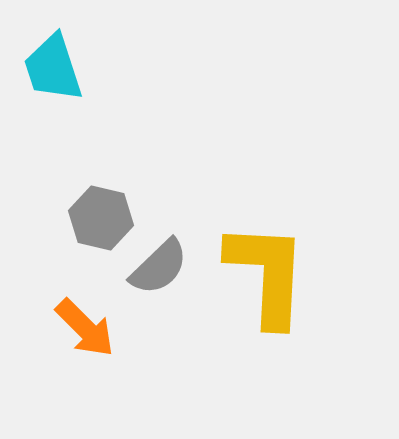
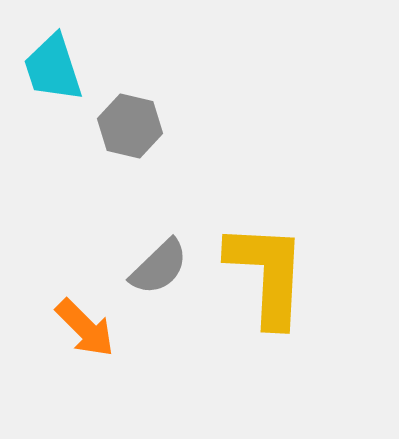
gray hexagon: moved 29 px right, 92 px up
